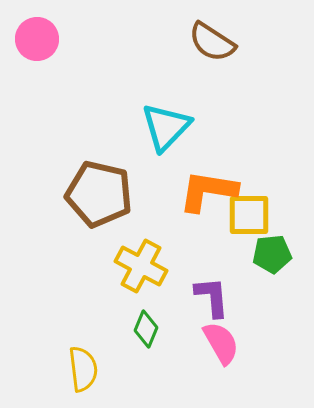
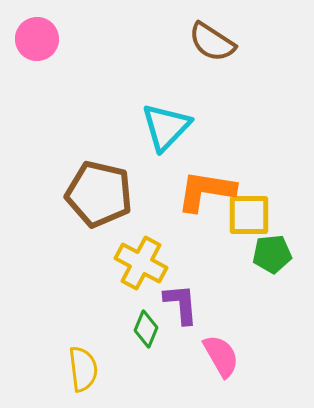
orange L-shape: moved 2 px left
yellow cross: moved 3 px up
purple L-shape: moved 31 px left, 7 px down
pink semicircle: moved 13 px down
